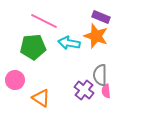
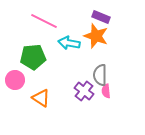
green pentagon: moved 10 px down
purple cross: moved 1 px down
